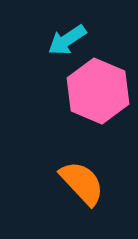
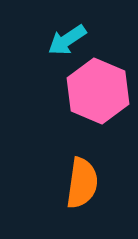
orange semicircle: rotated 51 degrees clockwise
